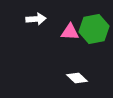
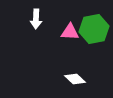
white arrow: rotated 96 degrees clockwise
white diamond: moved 2 px left, 1 px down
